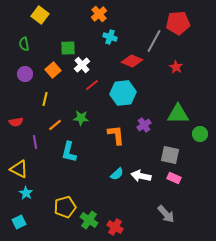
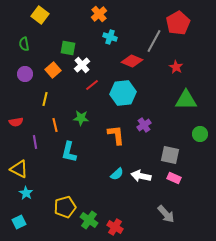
red pentagon: rotated 25 degrees counterclockwise
green square: rotated 14 degrees clockwise
green triangle: moved 8 px right, 14 px up
orange line: rotated 64 degrees counterclockwise
